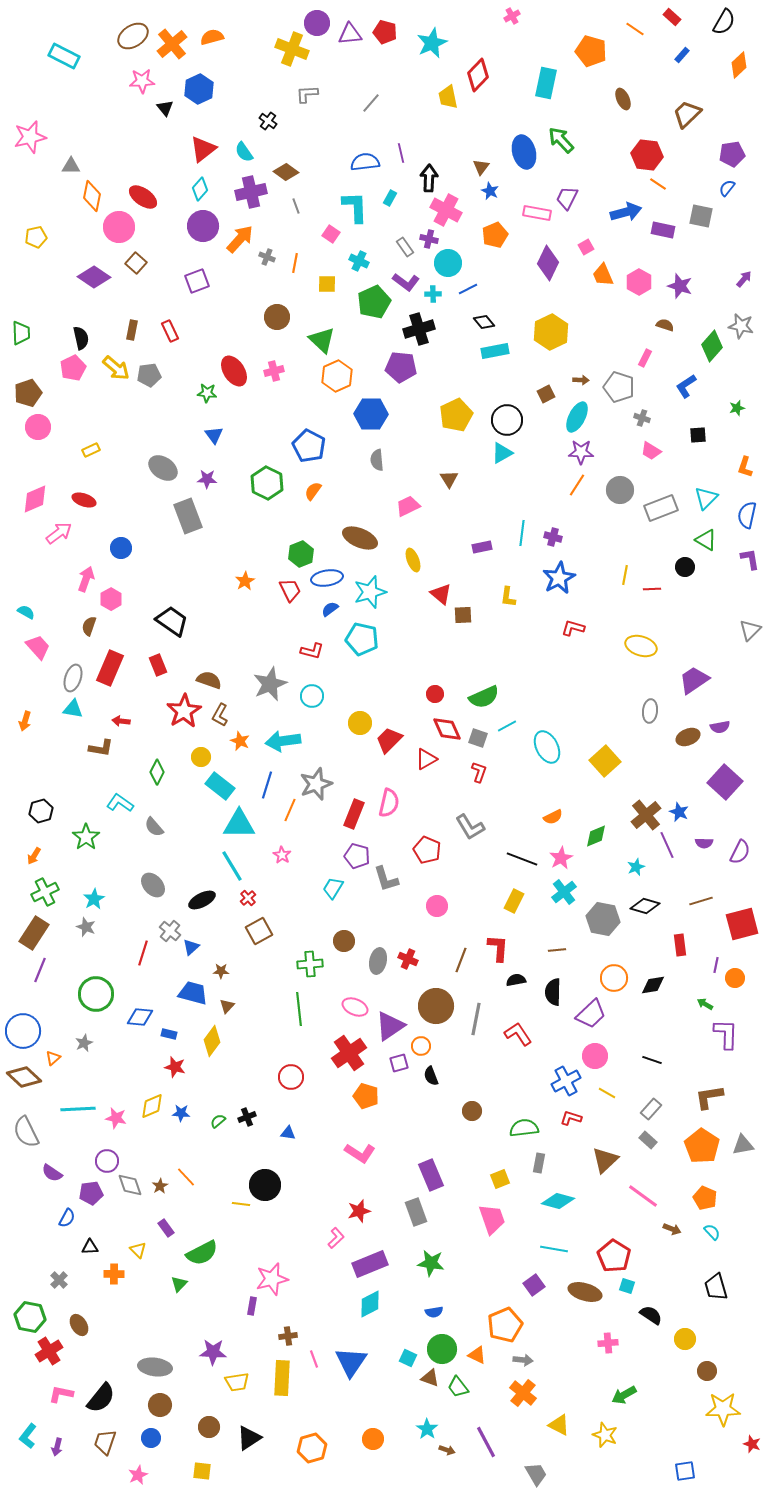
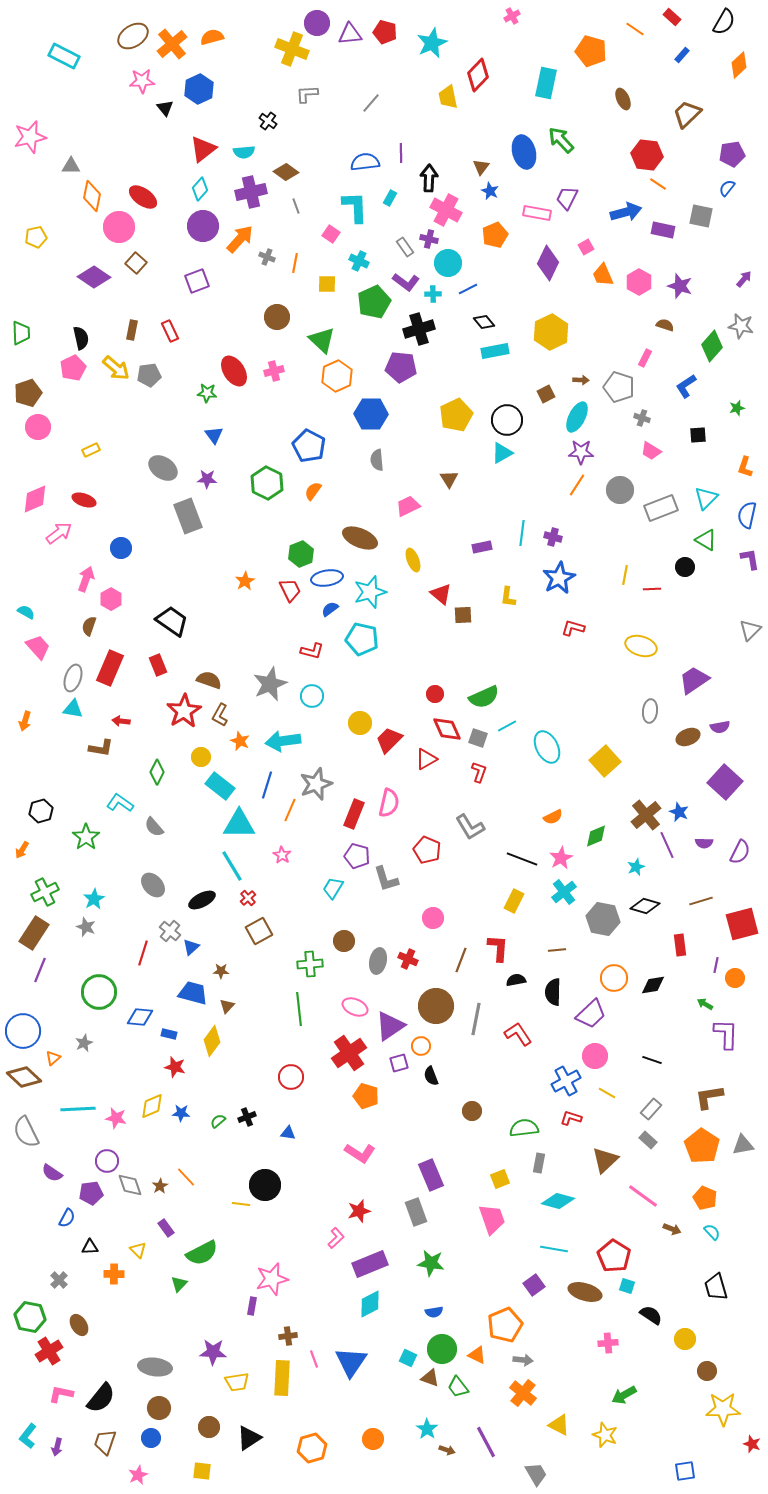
cyan semicircle at (244, 152): rotated 60 degrees counterclockwise
purple line at (401, 153): rotated 12 degrees clockwise
orange arrow at (34, 856): moved 12 px left, 6 px up
pink circle at (437, 906): moved 4 px left, 12 px down
green circle at (96, 994): moved 3 px right, 2 px up
brown circle at (160, 1405): moved 1 px left, 3 px down
